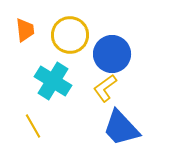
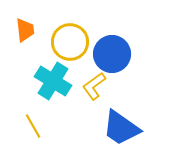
yellow circle: moved 7 px down
yellow L-shape: moved 11 px left, 2 px up
blue trapezoid: rotated 12 degrees counterclockwise
